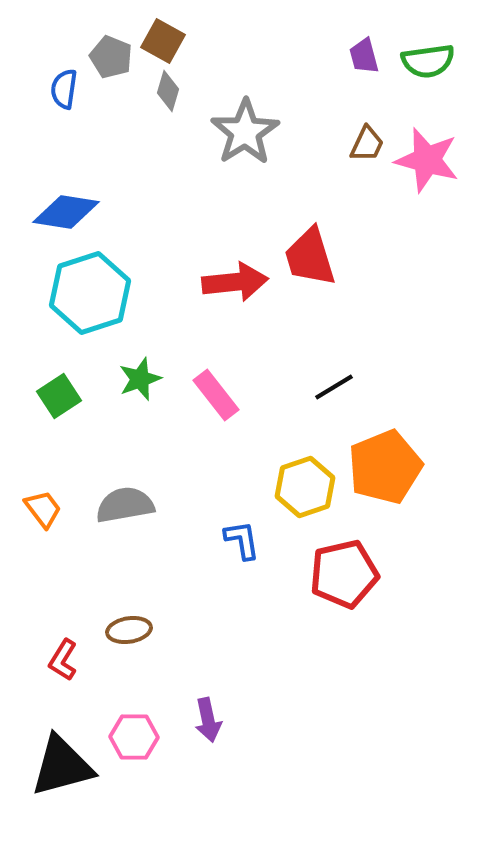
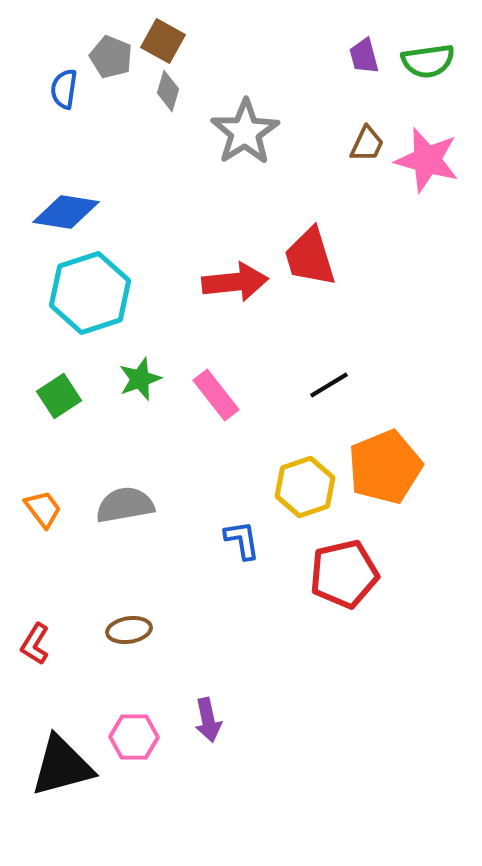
black line: moved 5 px left, 2 px up
red L-shape: moved 28 px left, 16 px up
